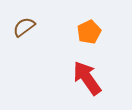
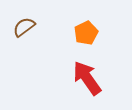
orange pentagon: moved 3 px left, 1 px down
